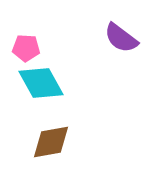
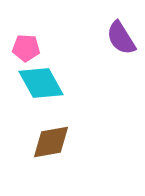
purple semicircle: rotated 21 degrees clockwise
